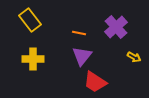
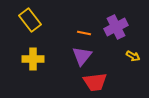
purple cross: rotated 15 degrees clockwise
orange line: moved 5 px right
yellow arrow: moved 1 px left, 1 px up
red trapezoid: rotated 40 degrees counterclockwise
